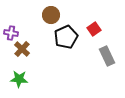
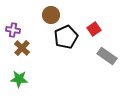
purple cross: moved 2 px right, 3 px up
brown cross: moved 1 px up
gray rectangle: rotated 30 degrees counterclockwise
